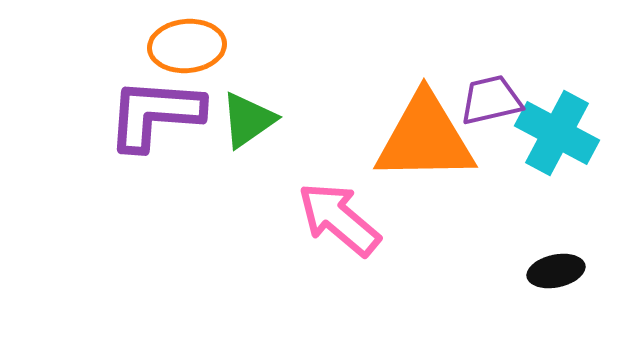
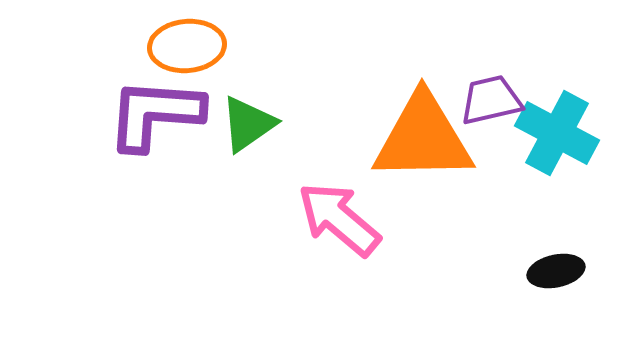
green triangle: moved 4 px down
orange triangle: moved 2 px left
